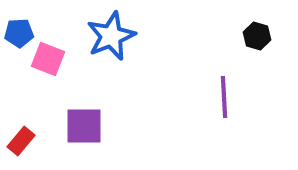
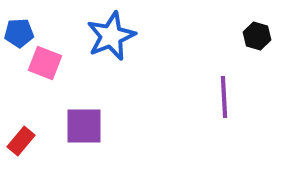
pink square: moved 3 px left, 4 px down
